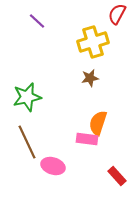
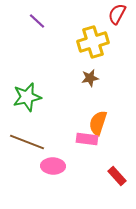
brown line: rotated 44 degrees counterclockwise
pink ellipse: rotated 15 degrees counterclockwise
